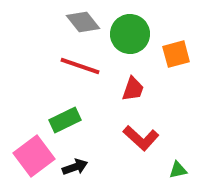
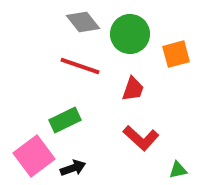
black arrow: moved 2 px left, 1 px down
